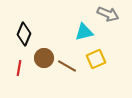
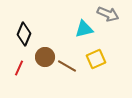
cyan triangle: moved 3 px up
brown circle: moved 1 px right, 1 px up
red line: rotated 14 degrees clockwise
